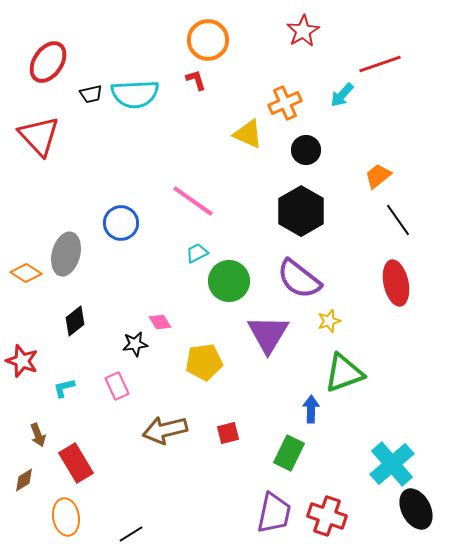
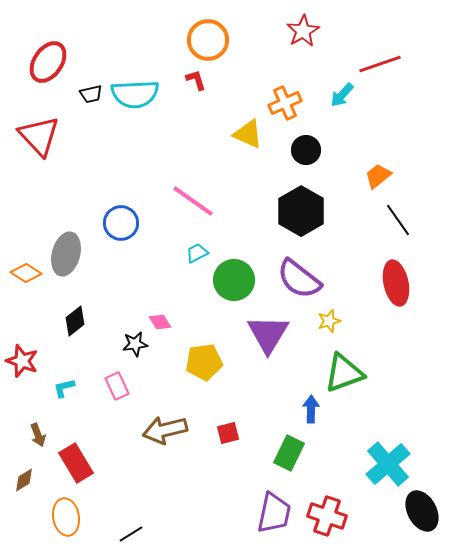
green circle at (229, 281): moved 5 px right, 1 px up
cyan cross at (392, 464): moved 4 px left
black ellipse at (416, 509): moved 6 px right, 2 px down
